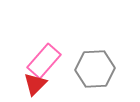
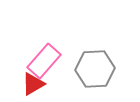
red triangle: moved 2 px left; rotated 15 degrees clockwise
